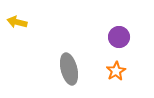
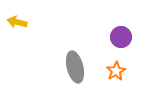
purple circle: moved 2 px right
gray ellipse: moved 6 px right, 2 px up
